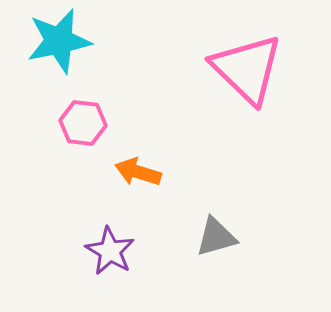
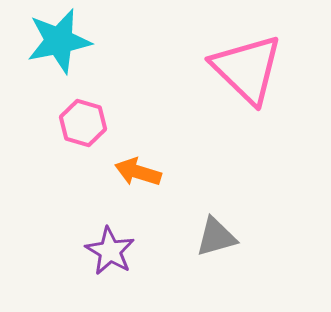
pink hexagon: rotated 9 degrees clockwise
